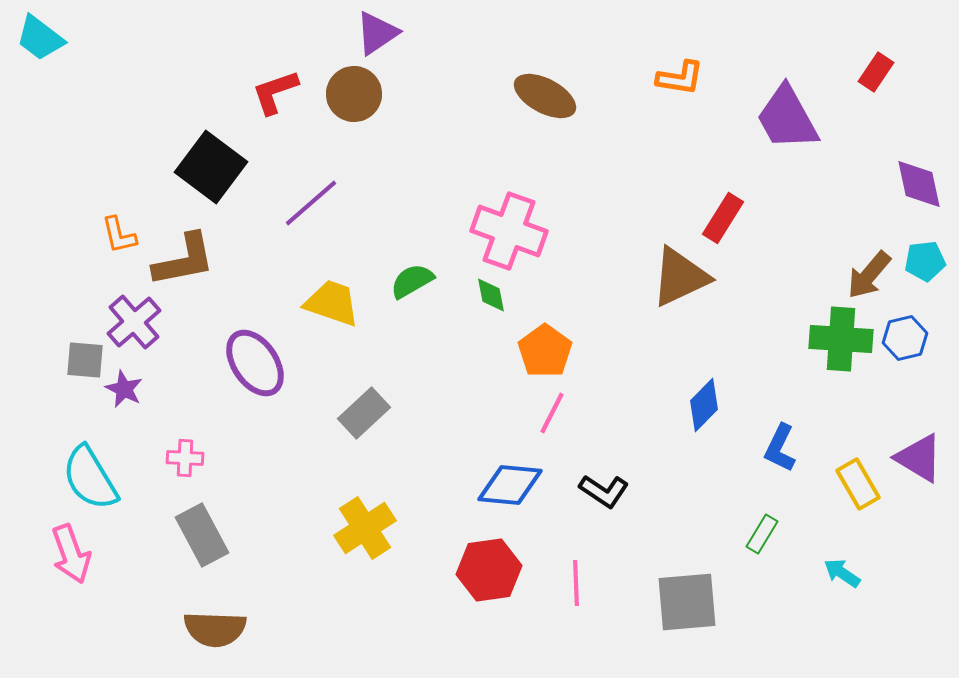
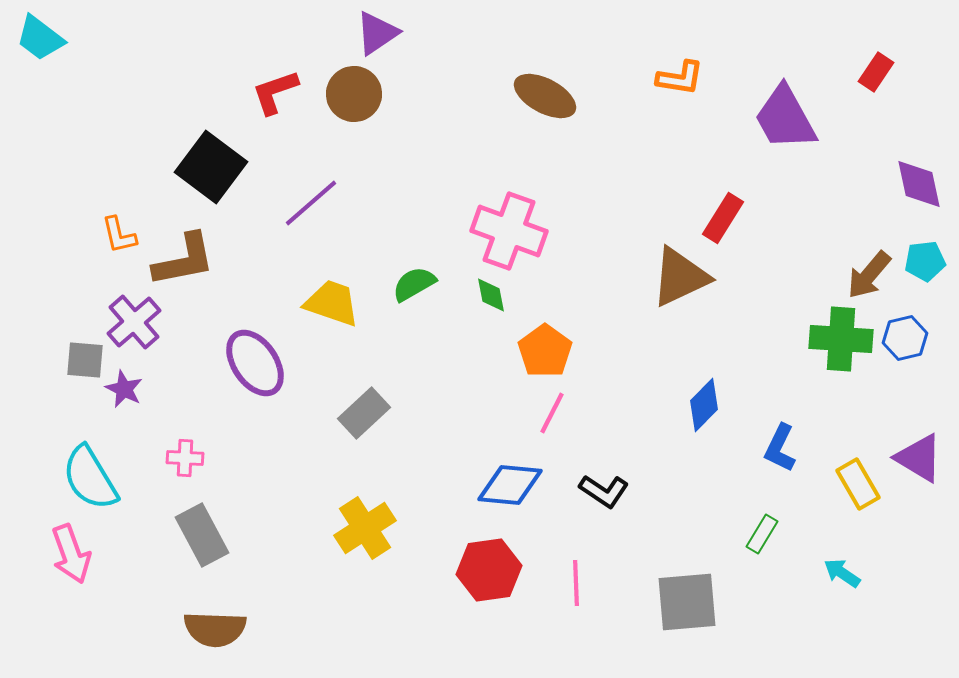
purple trapezoid at (787, 118): moved 2 px left
green semicircle at (412, 281): moved 2 px right, 3 px down
